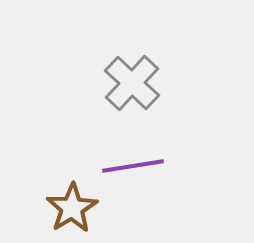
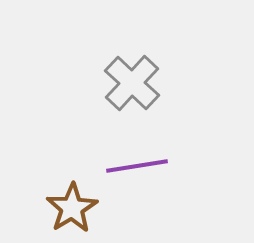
purple line: moved 4 px right
